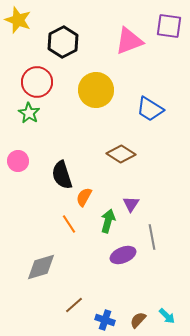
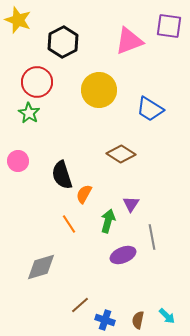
yellow circle: moved 3 px right
orange semicircle: moved 3 px up
brown line: moved 6 px right
brown semicircle: rotated 30 degrees counterclockwise
